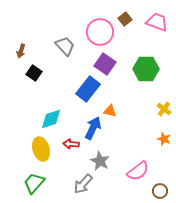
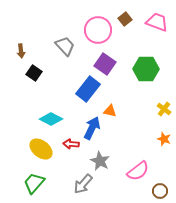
pink circle: moved 2 px left, 2 px up
brown arrow: rotated 24 degrees counterclockwise
cyan diamond: rotated 45 degrees clockwise
blue arrow: moved 1 px left
yellow ellipse: rotated 35 degrees counterclockwise
